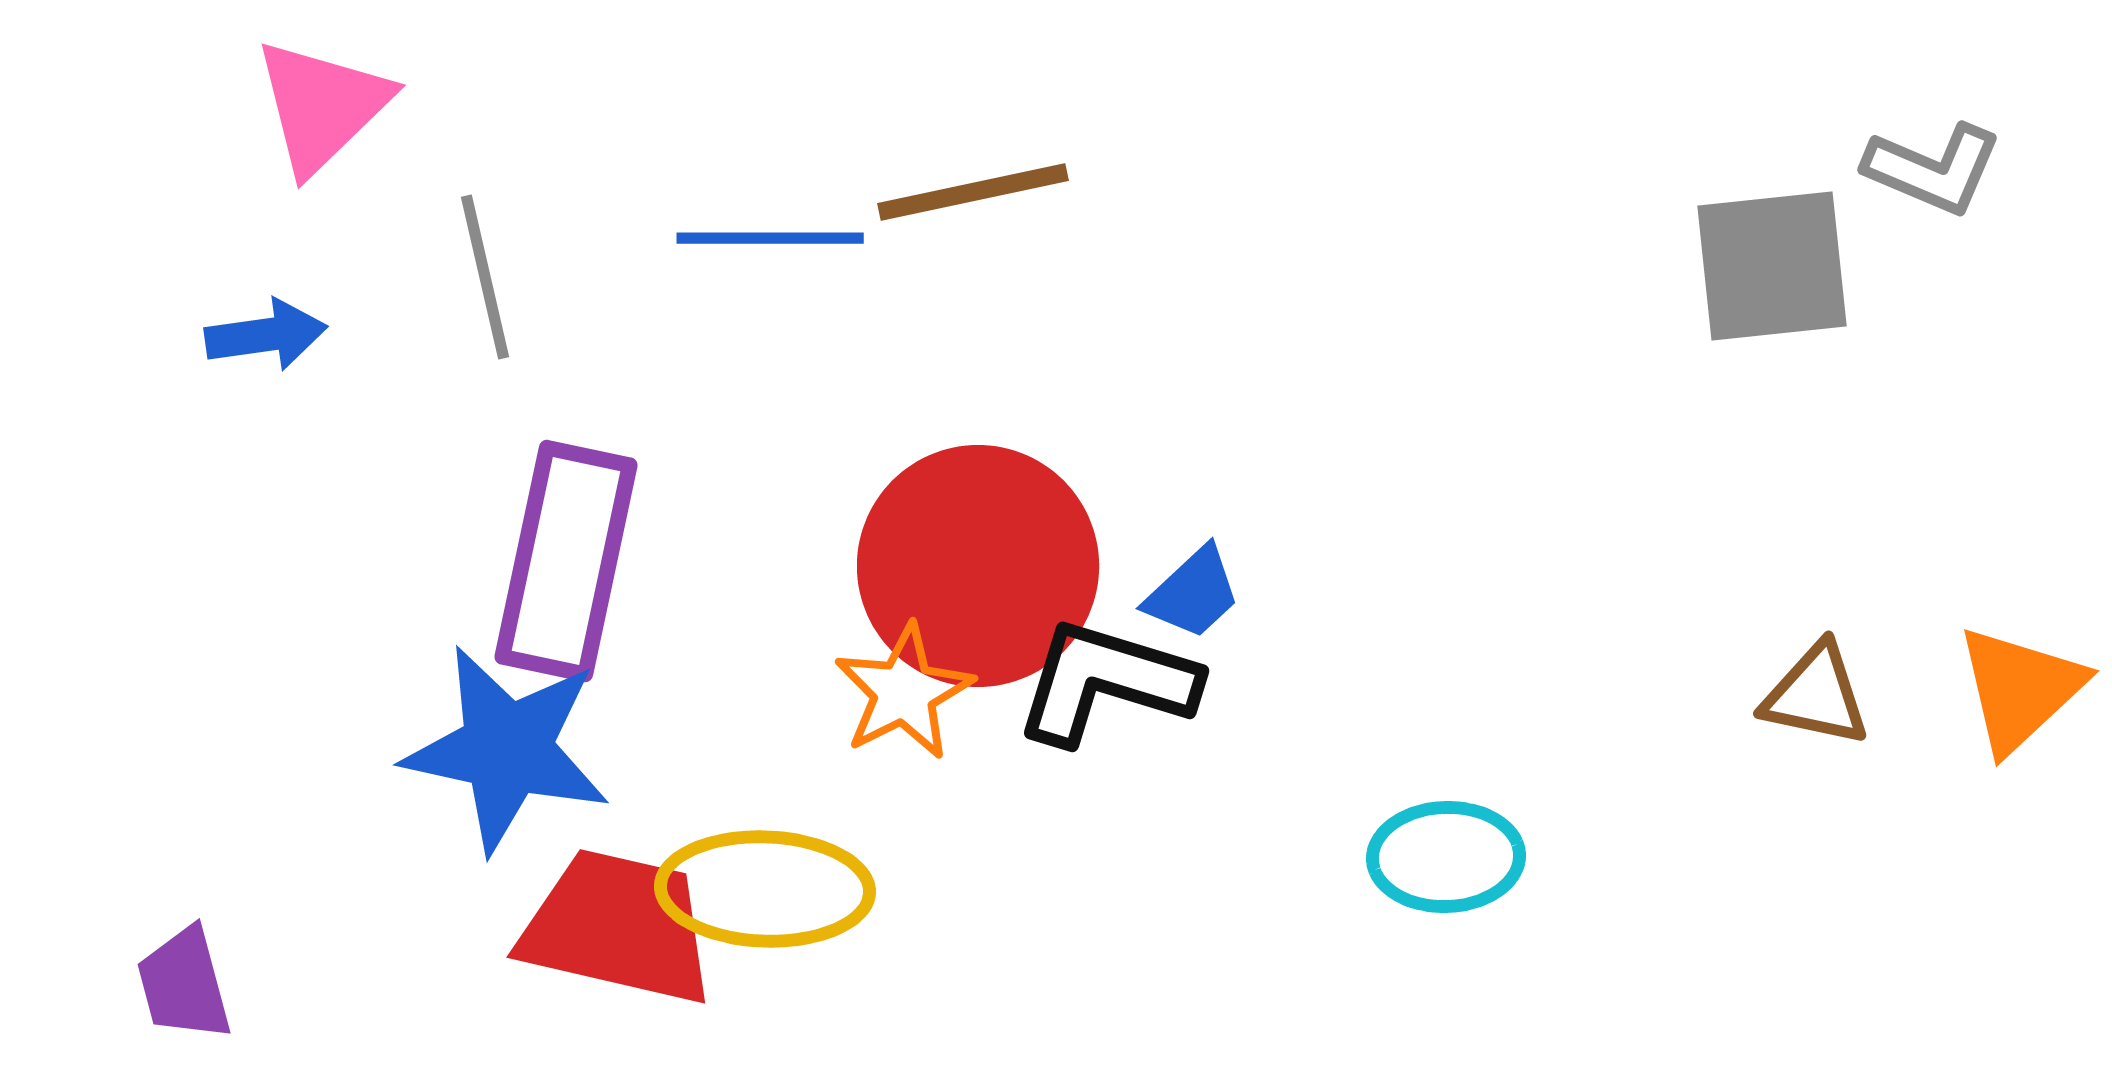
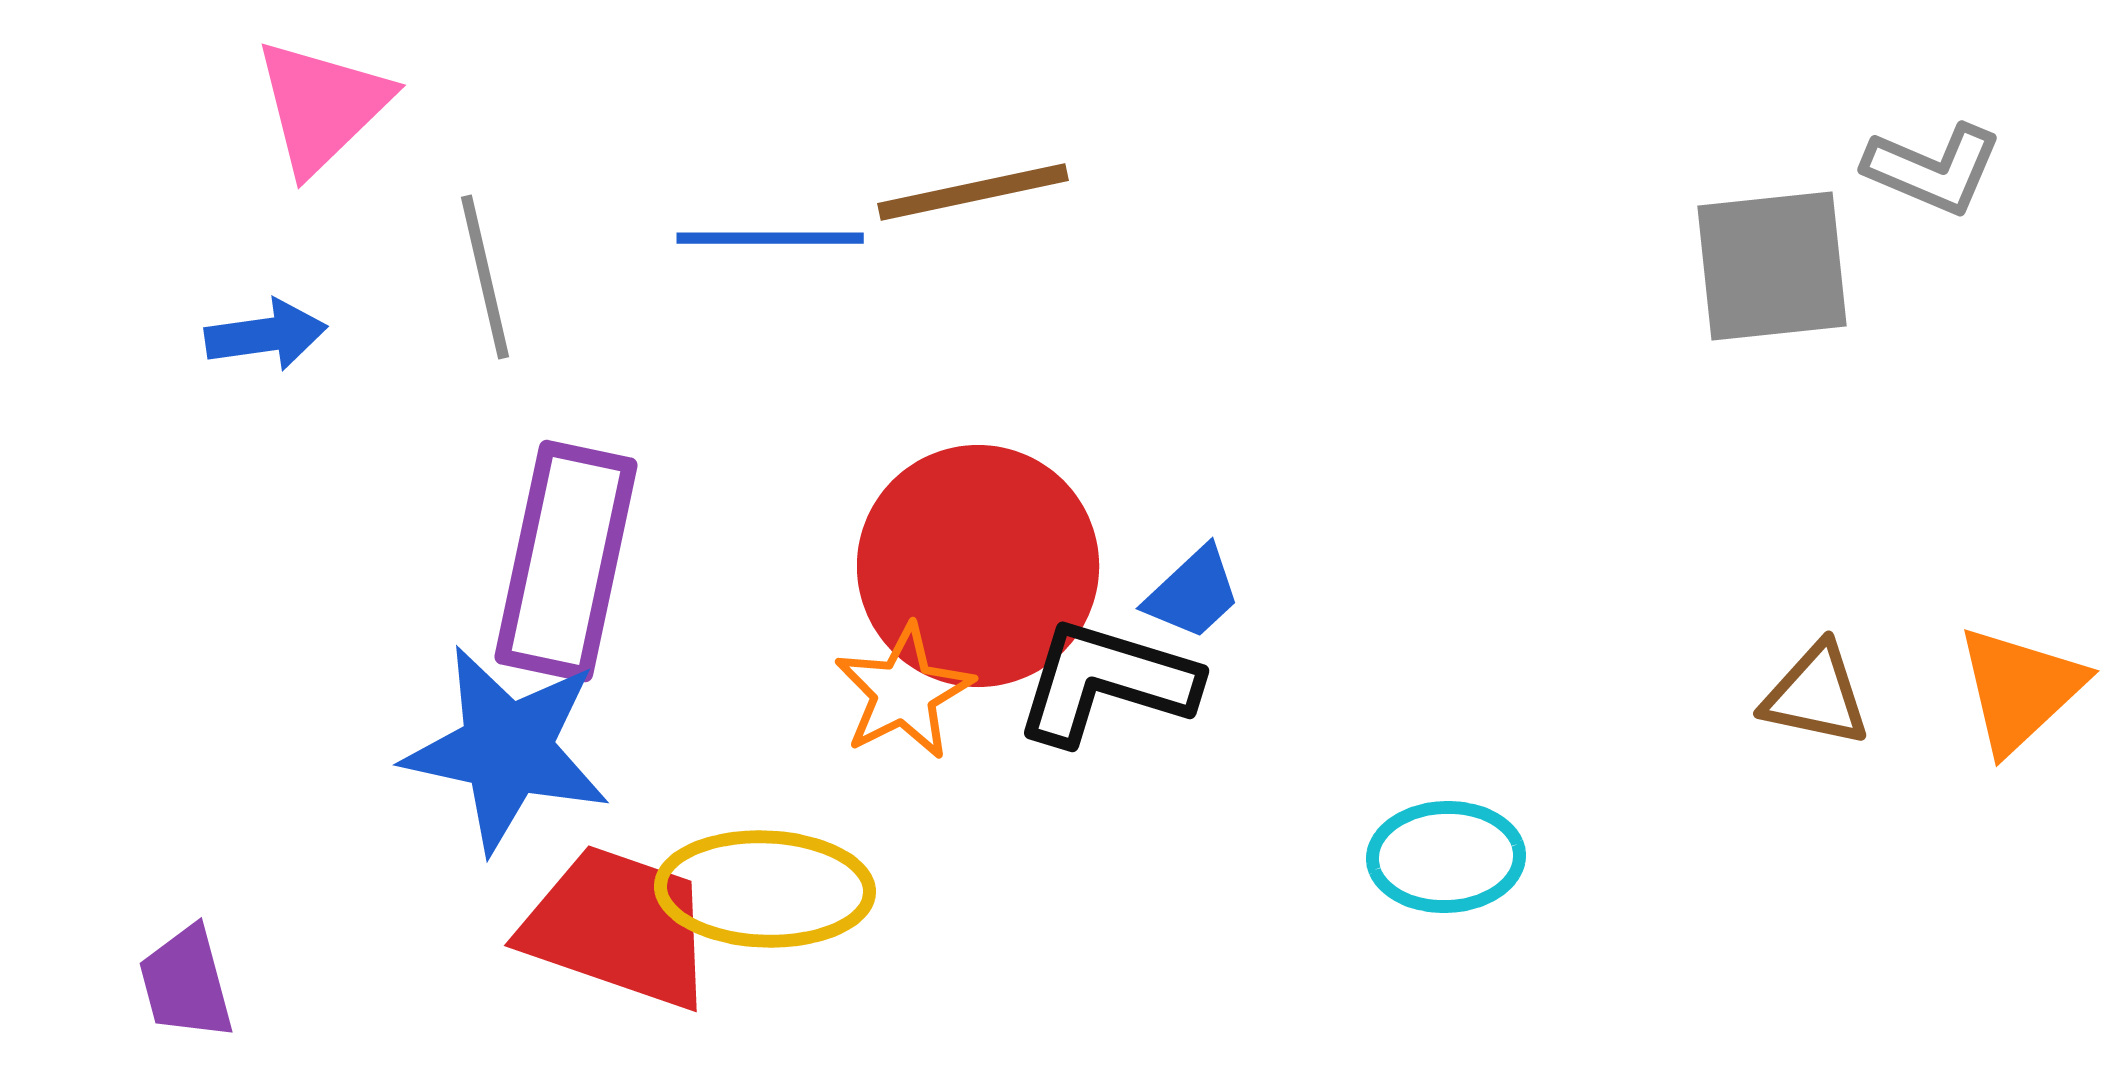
red trapezoid: rotated 6 degrees clockwise
purple trapezoid: moved 2 px right, 1 px up
